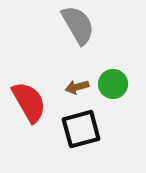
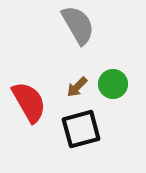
brown arrow: rotated 30 degrees counterclockwise
